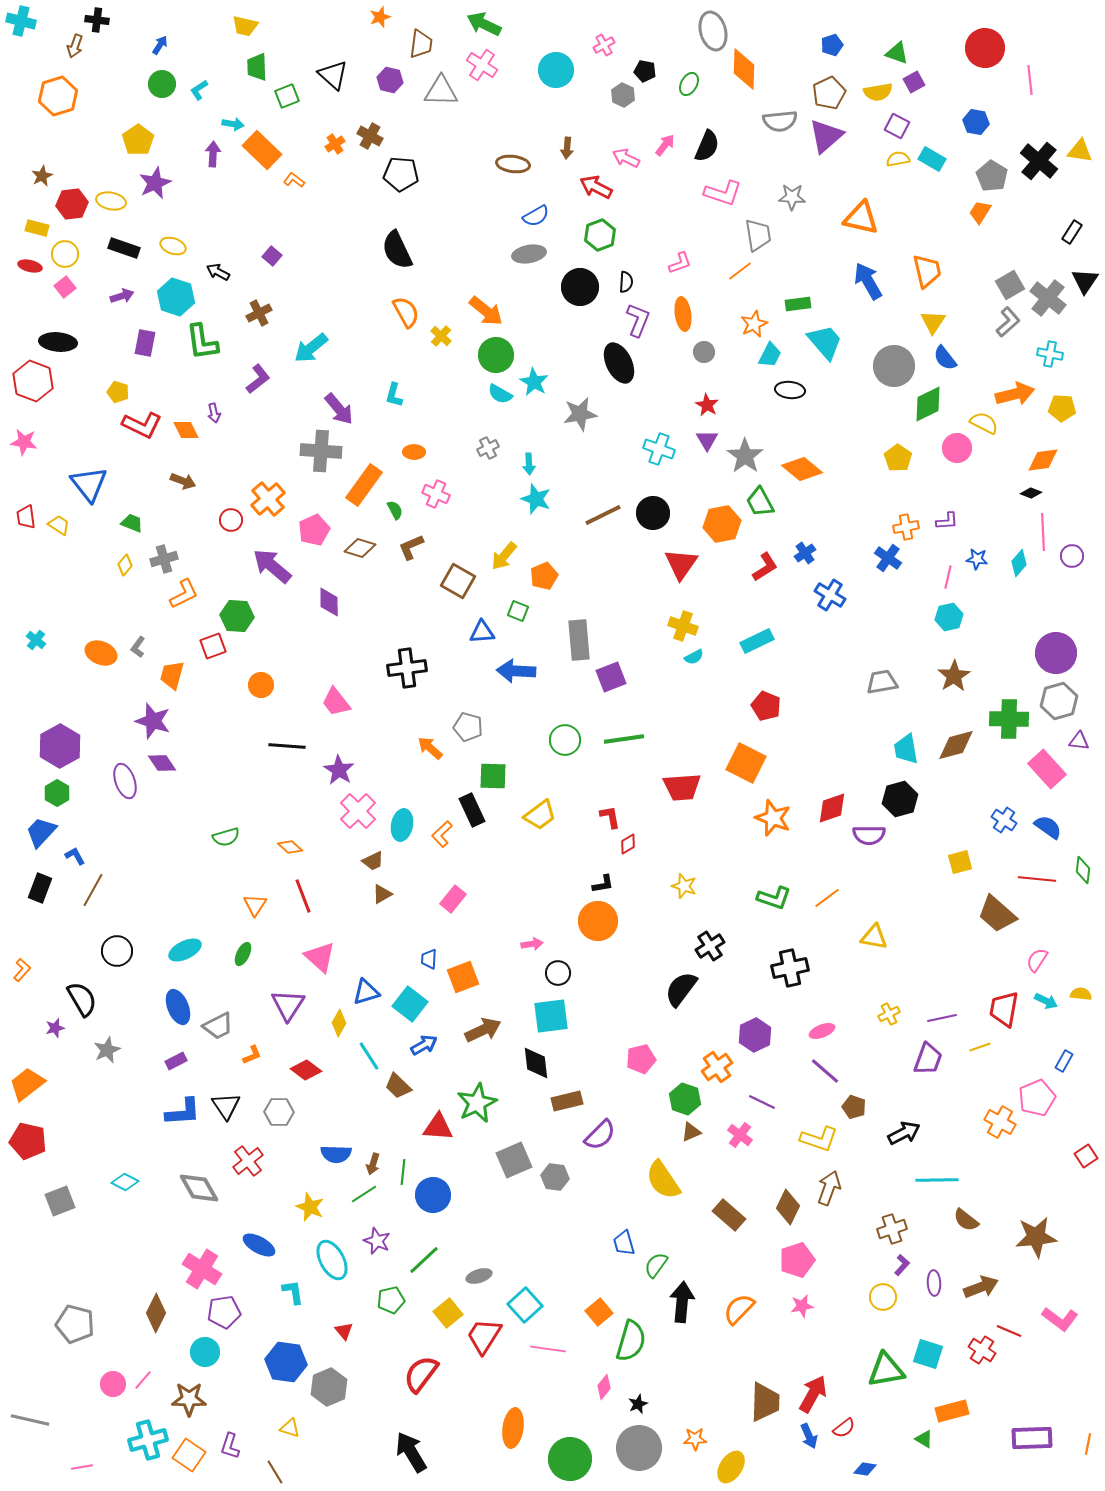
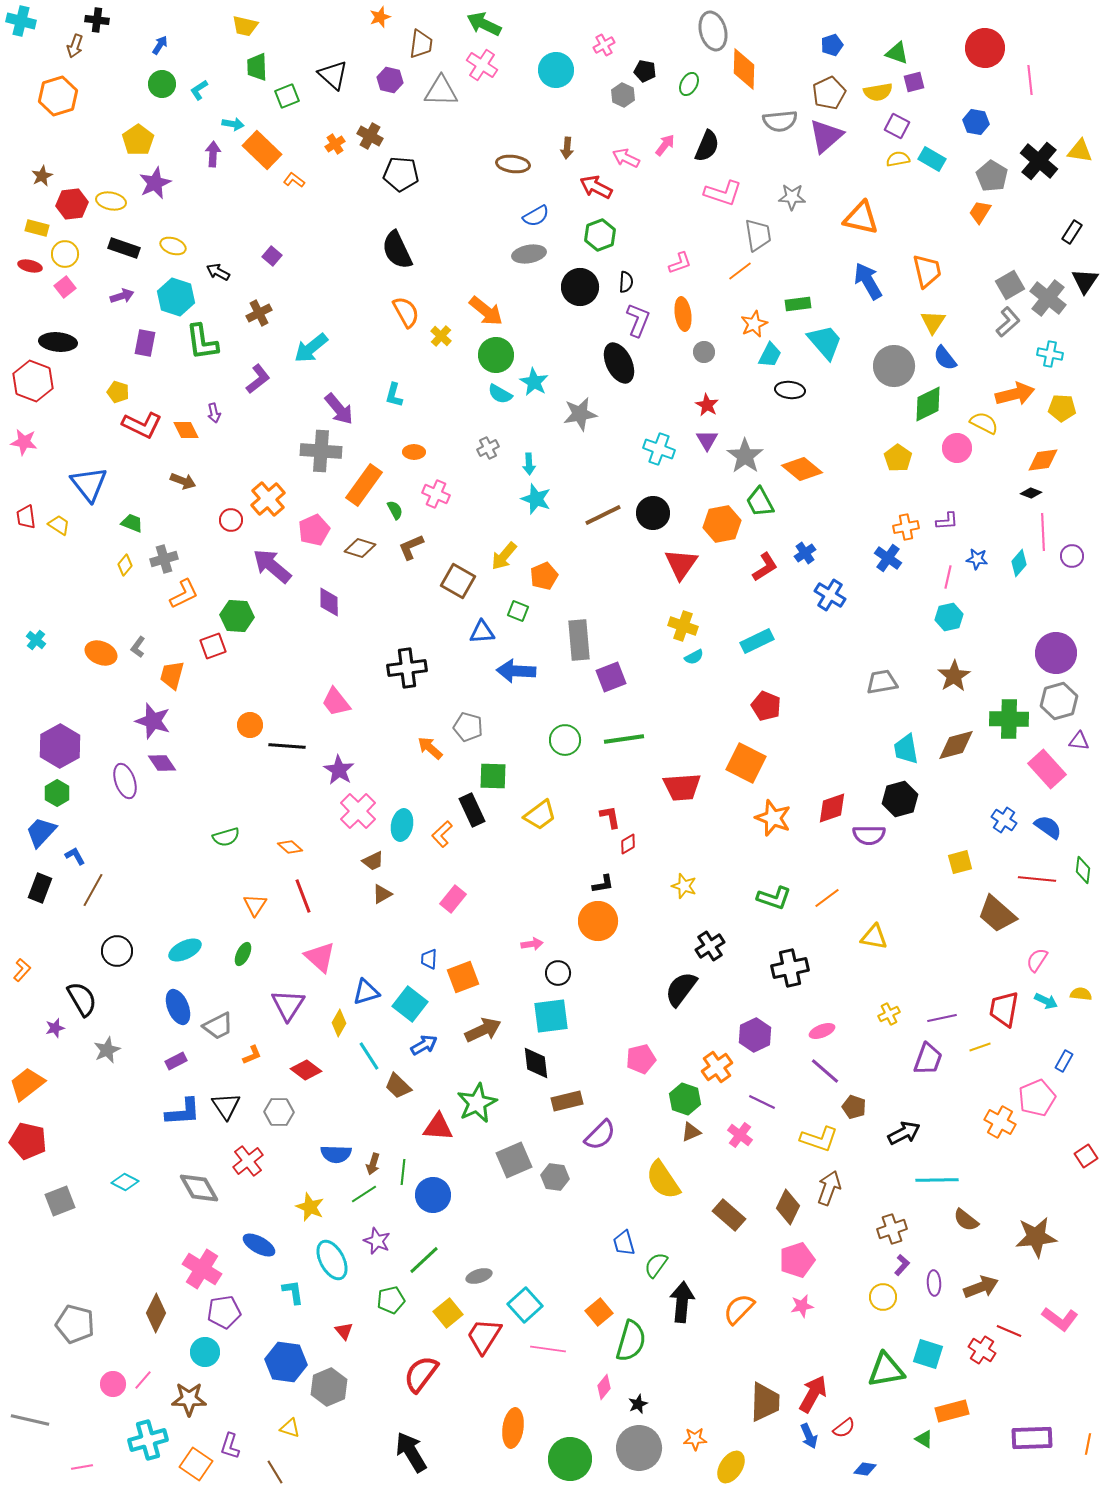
purple square at (914, 82): rotated 15 degrees clockwise
orange circle at (261, 685): moved 11 px left, 40 px down
orange square at (189, 1455): moved 7 px right, 9 px down
